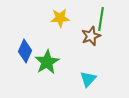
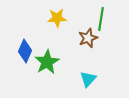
yellow star: moved 3 px left
brown star: moved 3 px left, 2 px down
